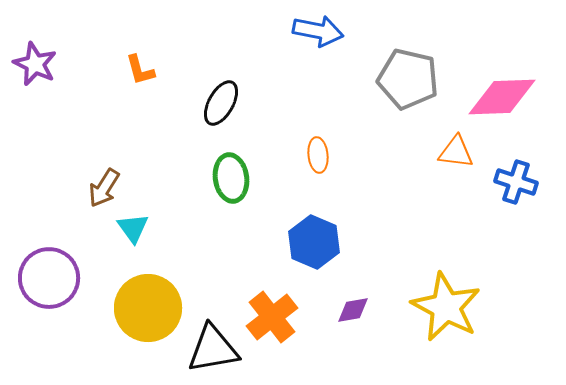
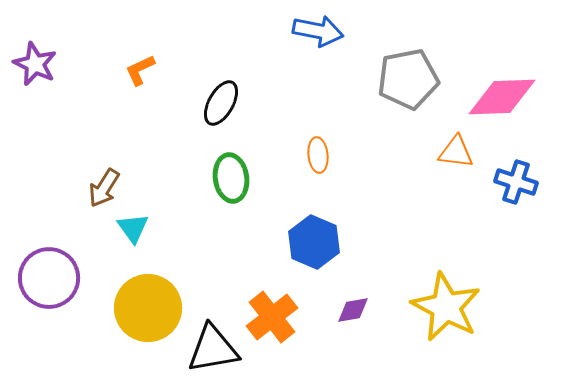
orange L-shape: rotated 80 degrees clockwise
gray pentagon: rotated 24 degrees counterclockwise
